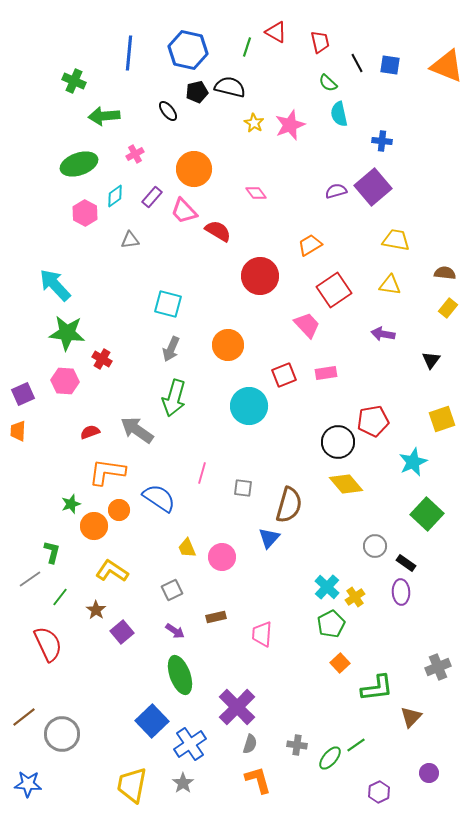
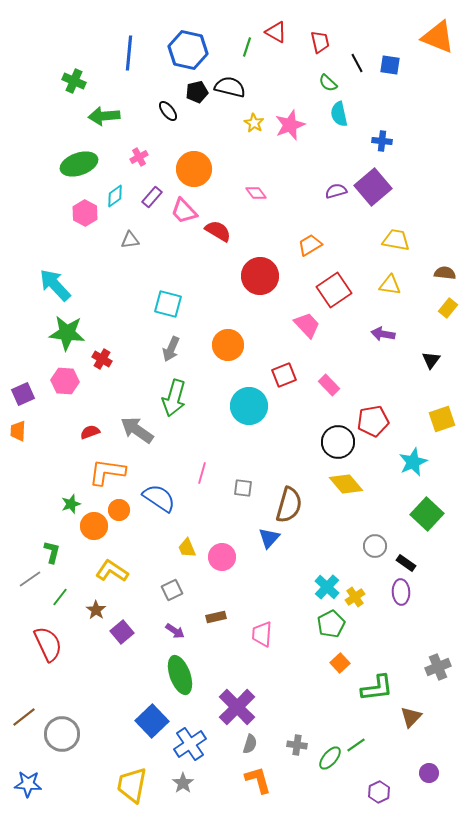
orange triangle at (447, 66): moved 9 px left, 29 px up
pink cross at (135, 154): moved 4 px right, 3 px down
pink rectangle at (326, 373): moved 3 px right, 12 px down; rotated 55 degrees clockwise
